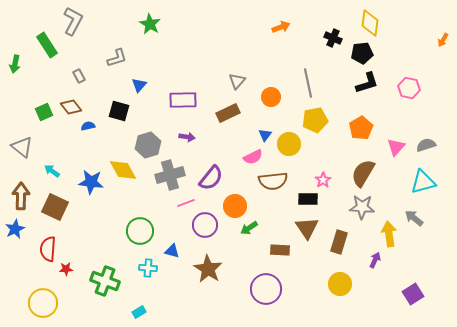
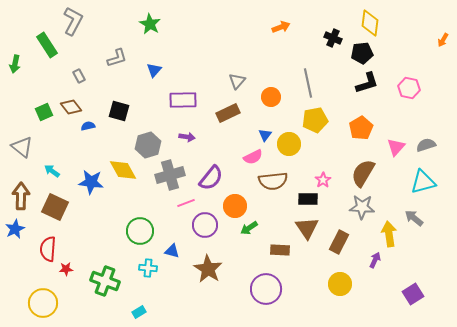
blue triangle at (139, 85): moved 15 px right, 15 px up
brown rectangle at (339, 242): rotated 10 degrees clockwise
